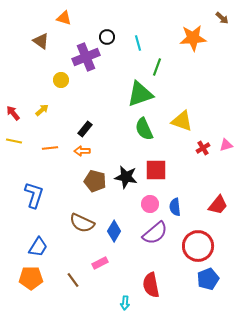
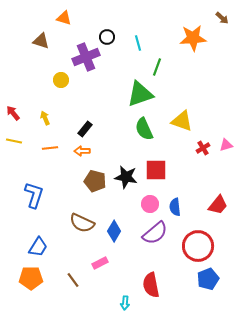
brown triangle: rotated 18 degrees counterclockwise
yellow arrow: moved 3 px right, 8 px down; rotated 72 degrees counterclockwise
